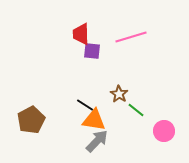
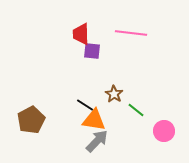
pink line: moved 4 px up; rotated 24 degrees clockwise
brown star: moved 5 px left
